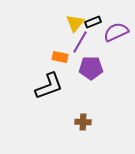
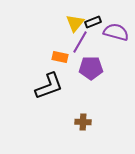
purple semicircle: rotated 40 degrees clockwise
